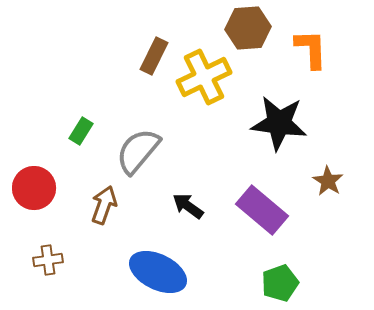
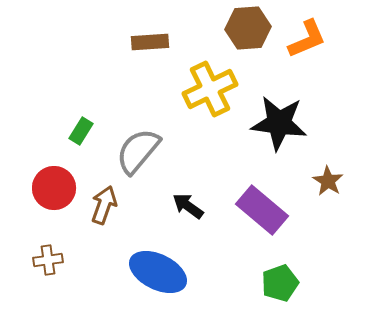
orange L-shape: moved 4 px left, 10 px up; rotated 69 degrees clockwise
brown rectangle: moved 4 px left, 14 px up; rotated 60 degrees clockwise
yellow cross: moved 6 px right, 12 px down
red circle: moved 20 px right
